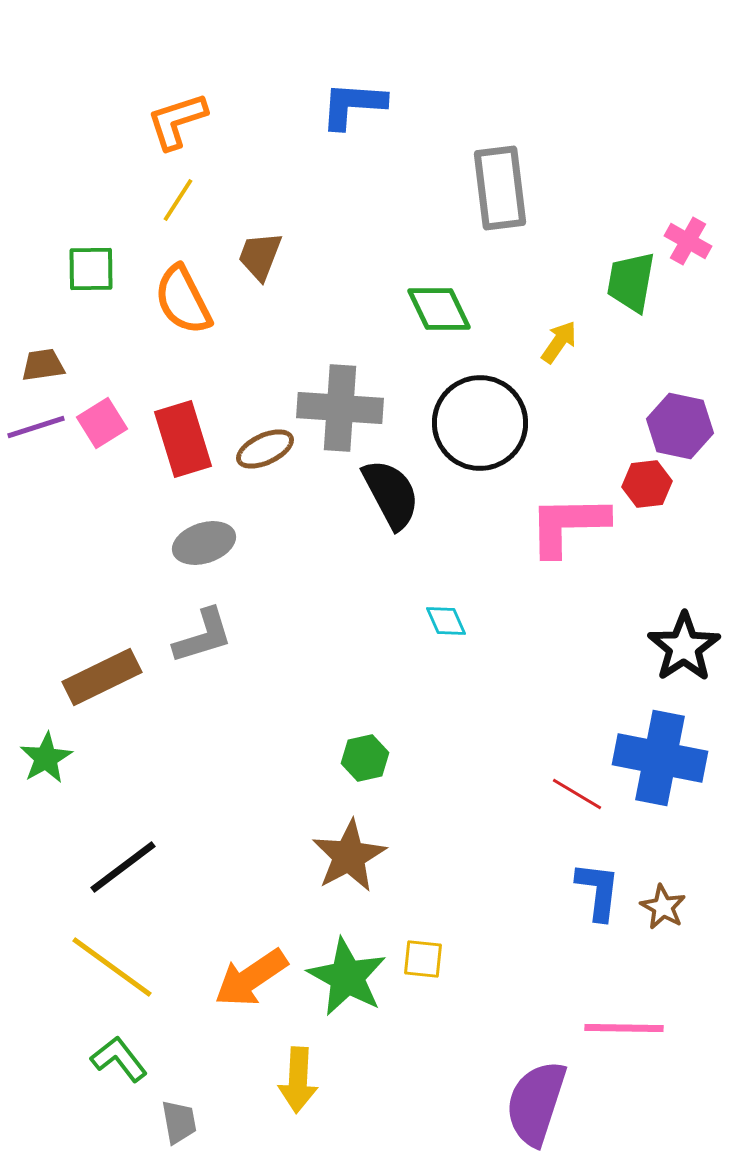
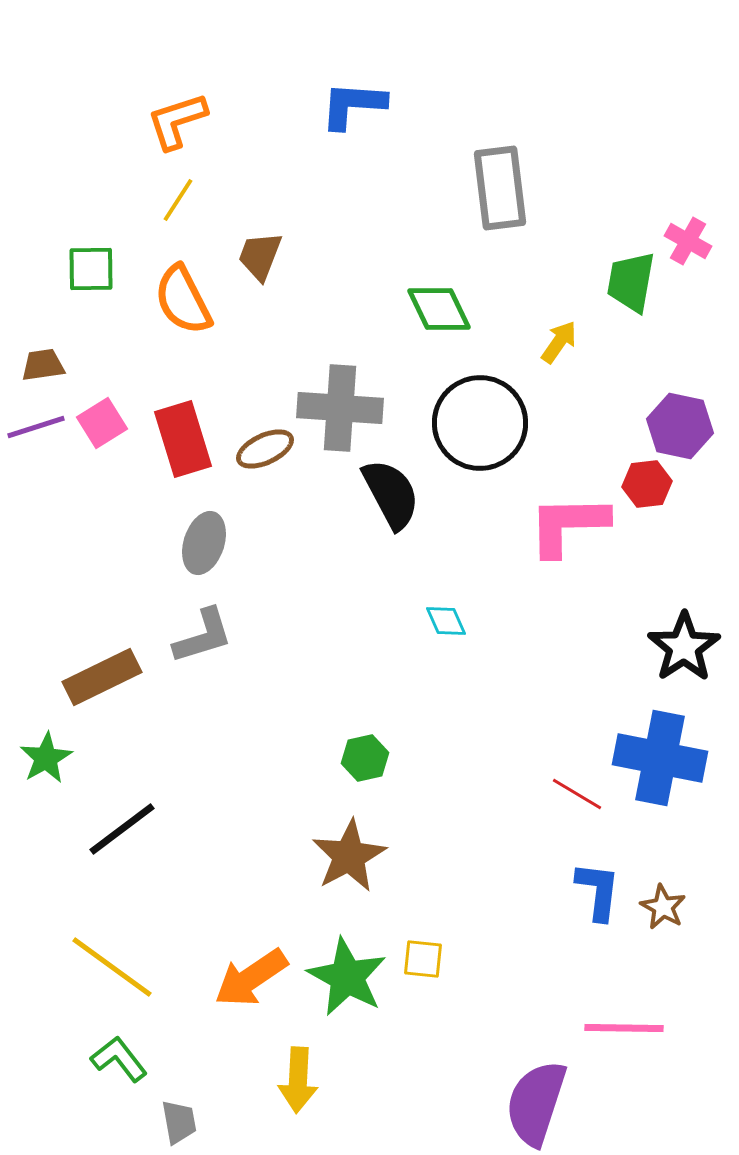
gray ellipse at (204, 543): rotated 54 degrees counterclockwise
black line at (123, 867): moved 1 px left, 38 px up
